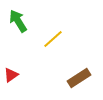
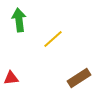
green arrow: moved 1 px right, 1 px up; rotated 25 degrees clockwise
red triangle: moved 3 px down; rotated 28 degrees clockwise
